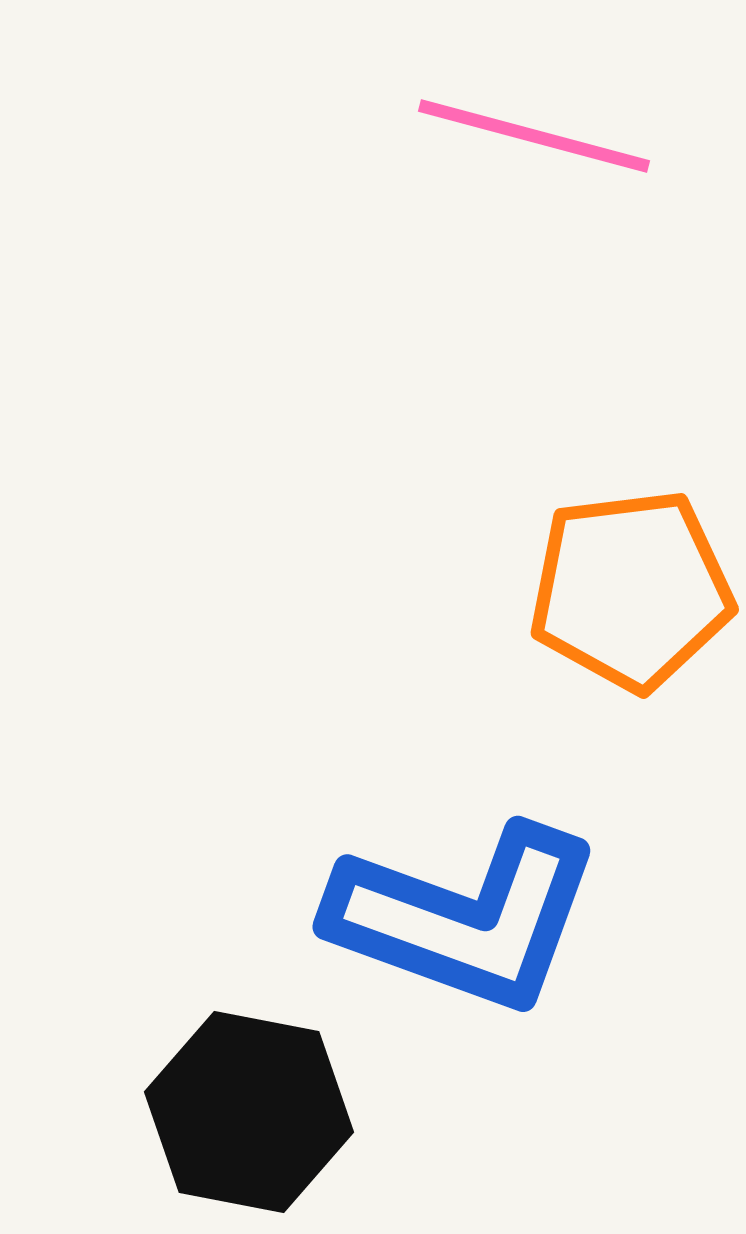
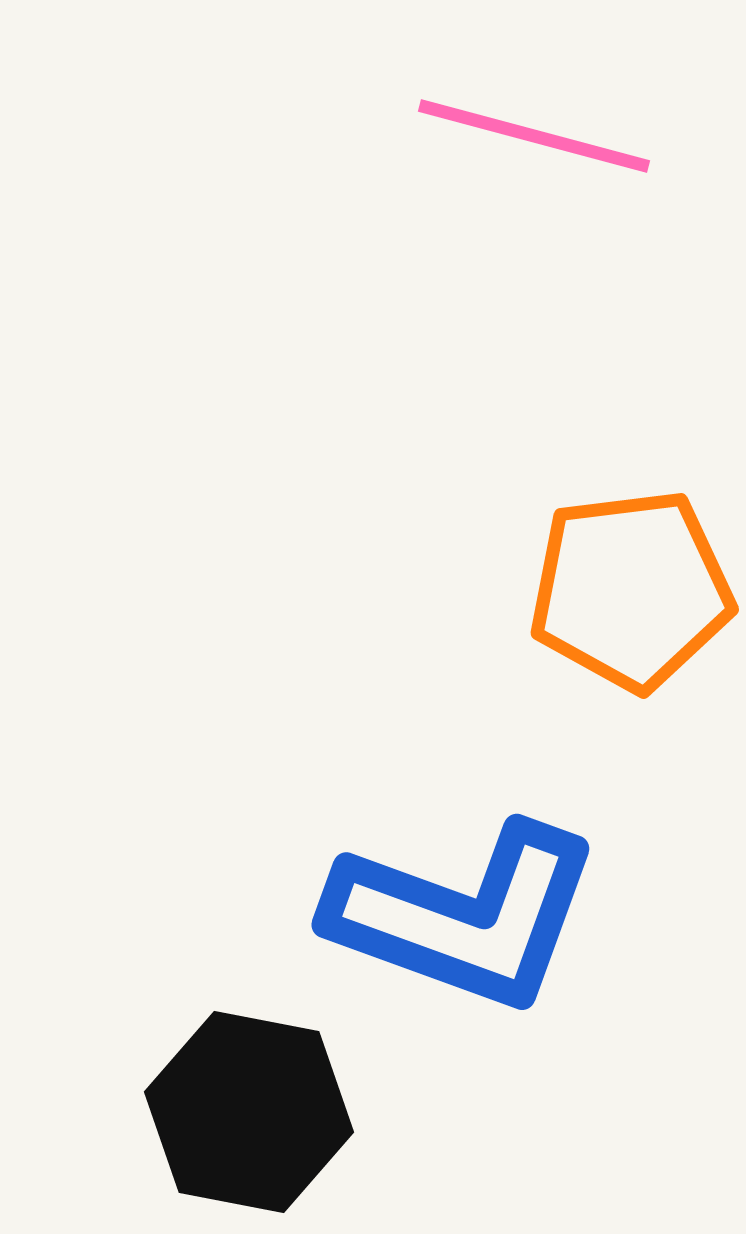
blue L-shape: moved 1 px left, 2 px up
